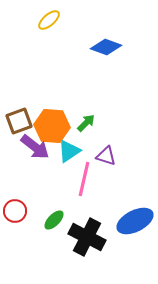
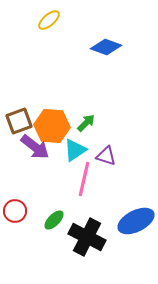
cyan triangle: moved 6 px right, 1 px up
blue ellipse: moved 1 px right
